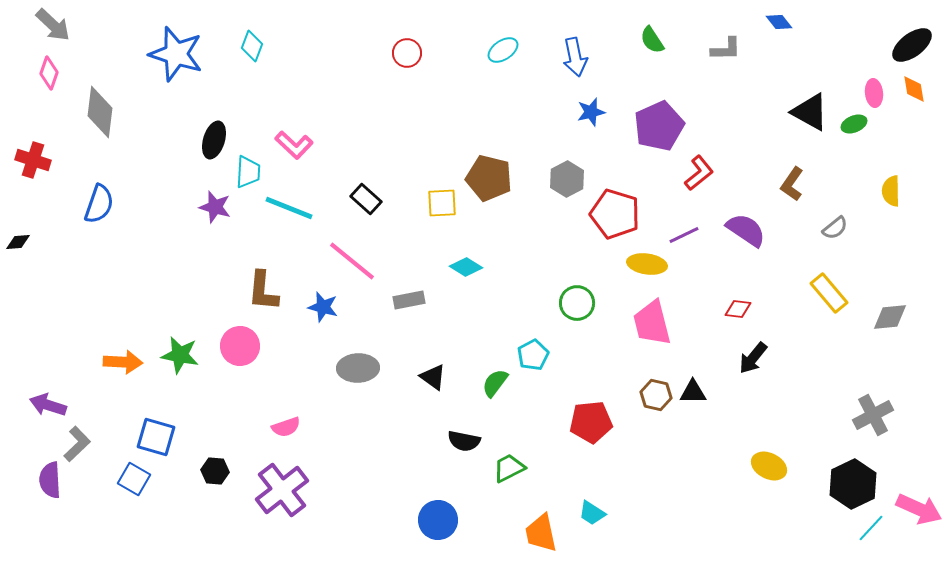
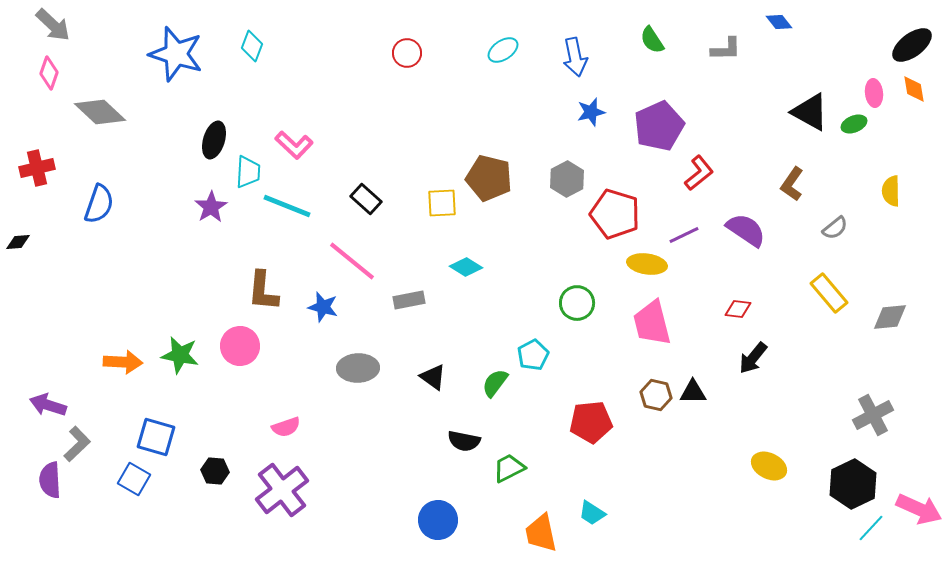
gray diamond at (100, 112): rotated 54 degrees counterclockwise
red cross at (33, 160): moved 4 px right, 8 px down; rotated 32 degrees counterclockwise
purple star at (215, 207): moved 4 px left; rotated 24 degrees clockwise
cyan line at (289, 208): moved 2 px left, 2 px up
